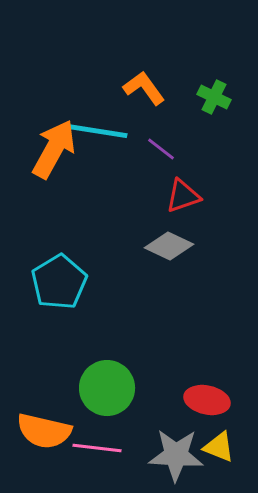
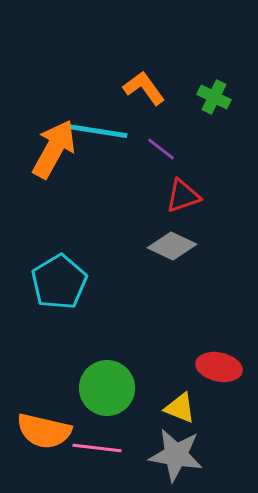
gray diamond: moved 3 px right
red ellipse: moved 12 px right, 33 px up
yellow triangle: moved 39 px left, 39 px up
gray star: rotated 6 degrees clockwise
